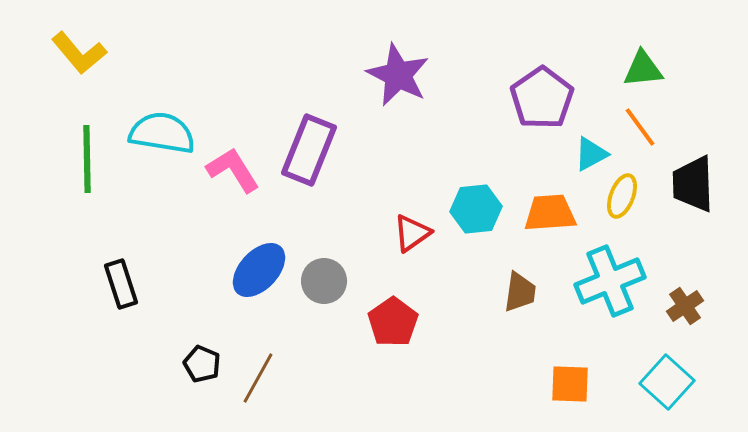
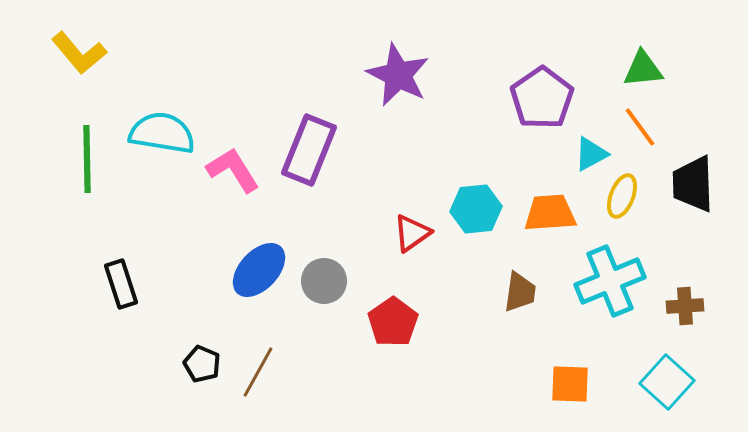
brown cross: rotated 30 degrees clockwise
brown line: moved 6 px up
